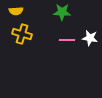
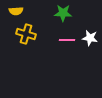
green star: moved 1 px right, 1 px down
yellow cross: moved 4 px right
